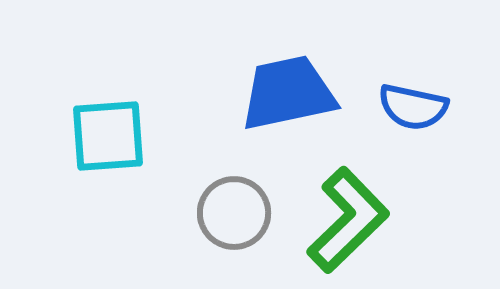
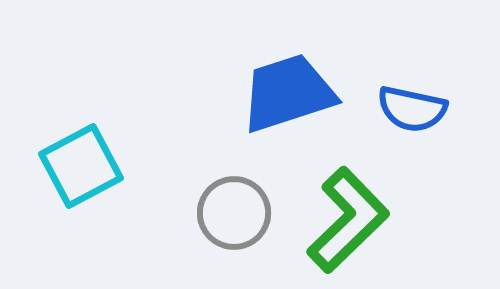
blue trapezoid: rotated 6 degrees counterclockwise
blue semicircle: moved 1 px left, 2 px down
cyan square: moved 27 px left, 30 px down; rotated 24 degrees counterclockwise
